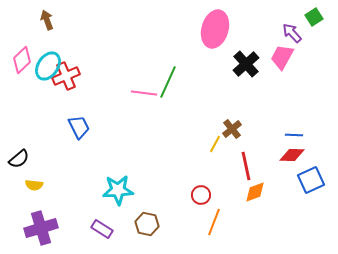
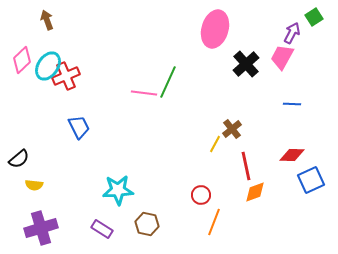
purple arrow: rotated 70 degrees clockwise
blue line: moved 2 px left, 31 px up
